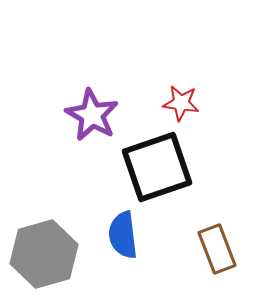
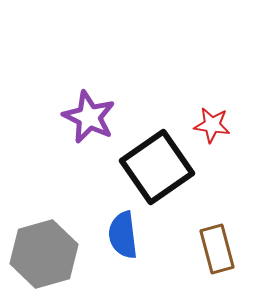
red star: moved 31 px right, 22 px down
purple star: moved 3 px left, 2 px down; rotated 4 degrees counterclockwise
black square: rotated 16 degrees counterclockwise
brown rectangle: rotated 6 degrees clockwise
